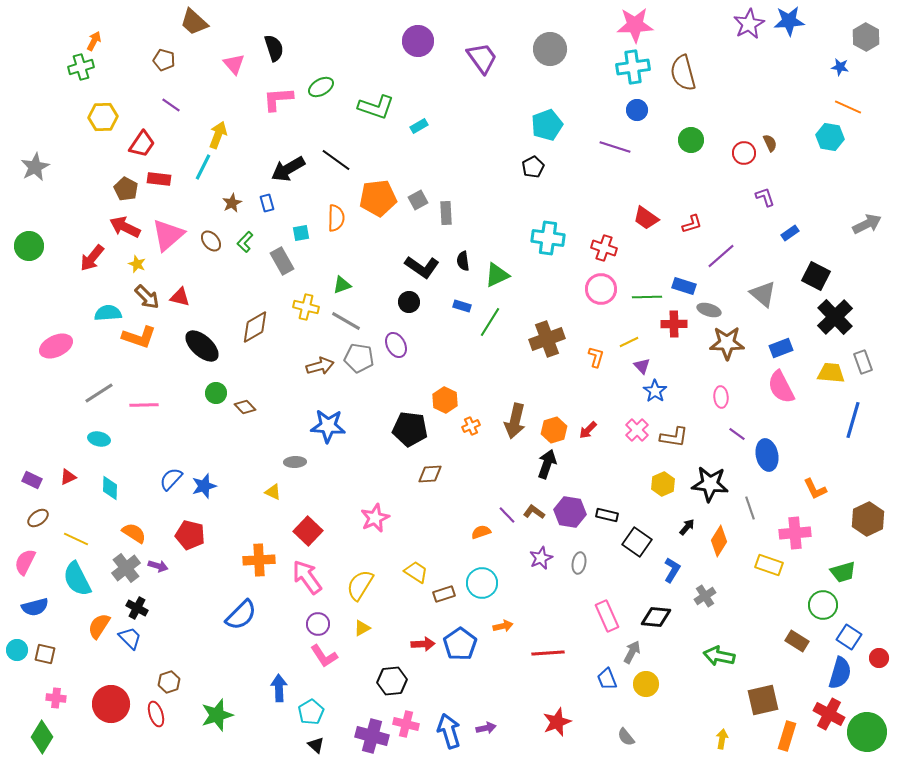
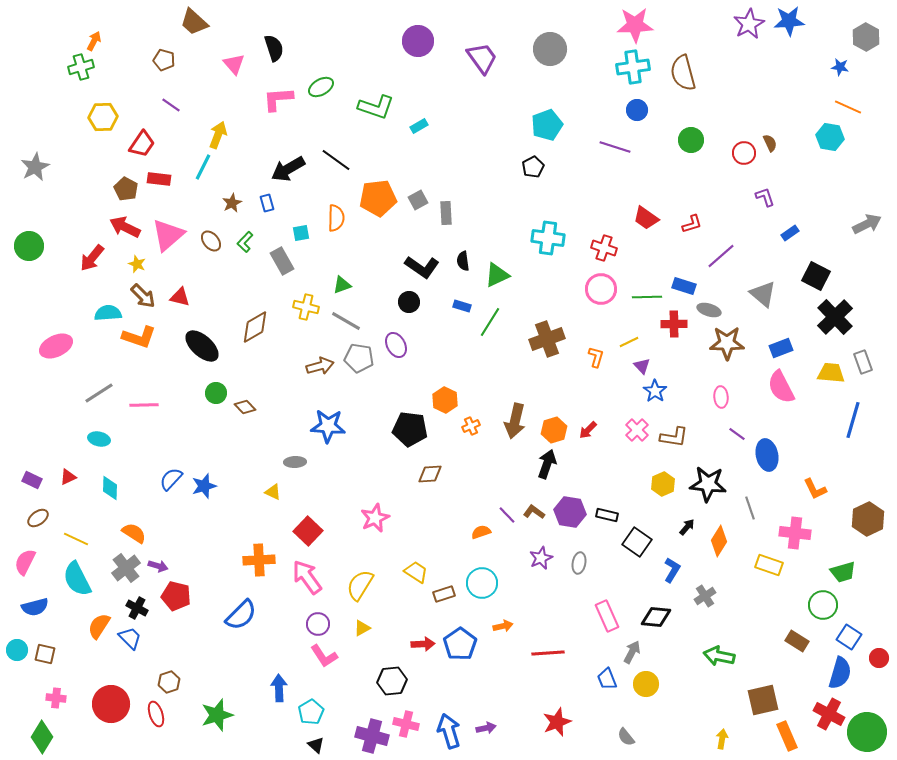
brown arrow at (147, 297): moved 4 px left, 1 px up
black star at (710, 484): moved 2 px left
pink cross at (795, 533): rotated 12 degrees clockwise
red pentagon at (190, 535): moved 14 px left, 61 px down
orange rectangle at (787, 736): rotated 40 degrees counterclockwise
